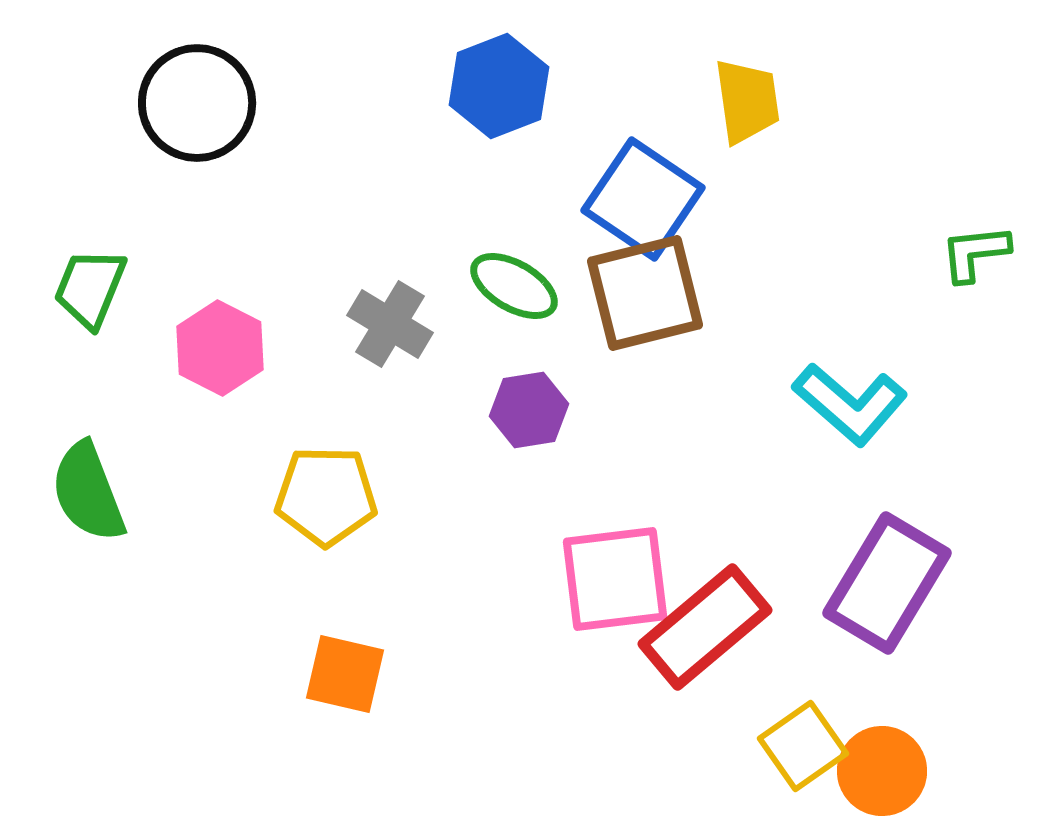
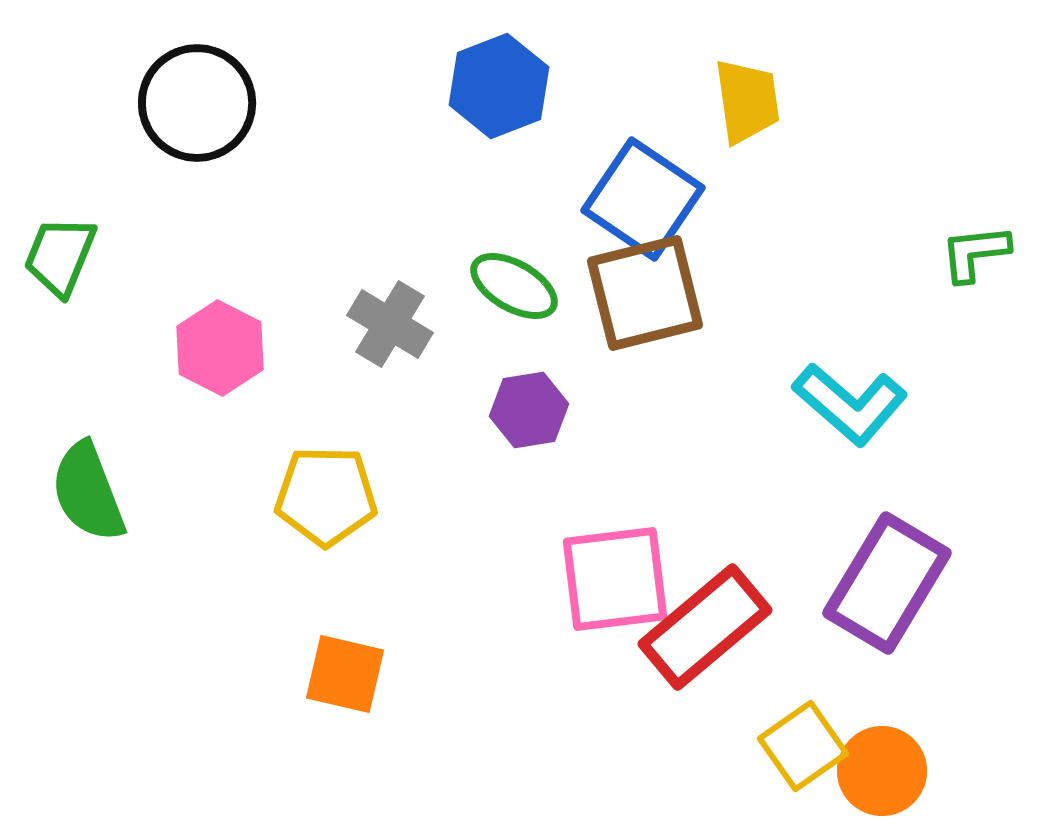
green trapezoid: moved 30 px left, 32 px up
